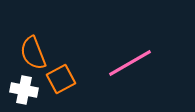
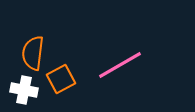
orange semicircle: rotated 28 degrees clockwise
pink line: moved 10 px left, 2 px down
